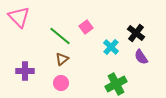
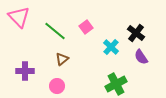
green line: moved 5 px left, 5 px up
pink circle: moved 4 px left, 3 px down
